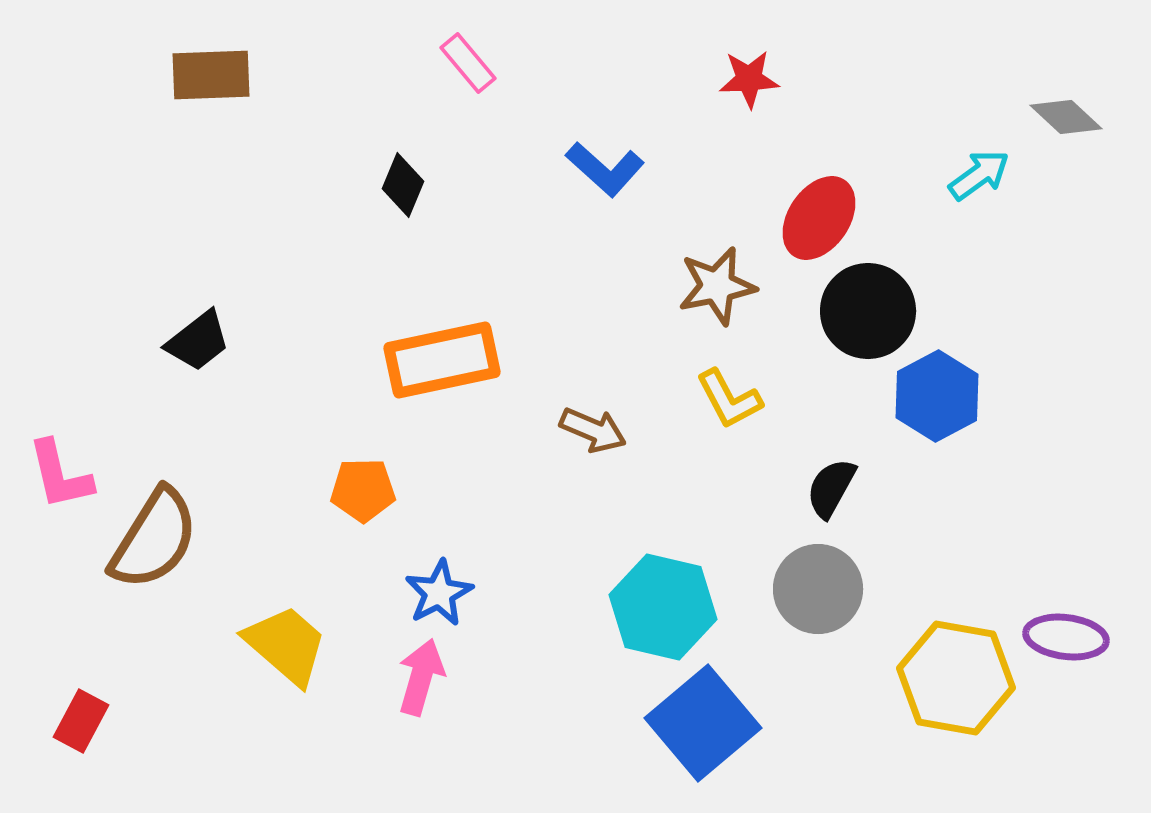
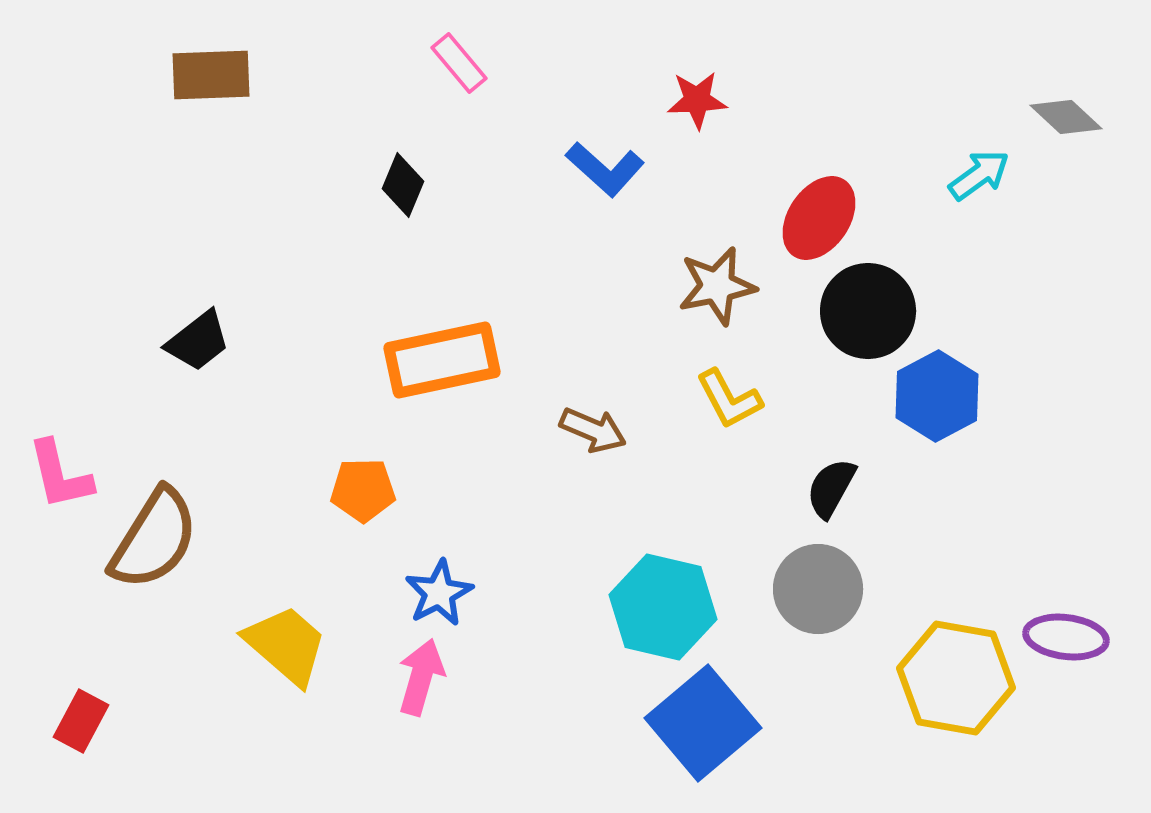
pink rectangle: moved 9 px left
red star: moved 52 px left, 21 px down
